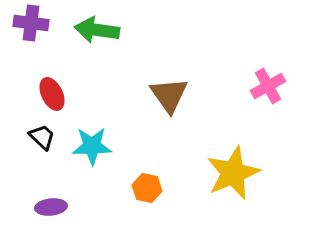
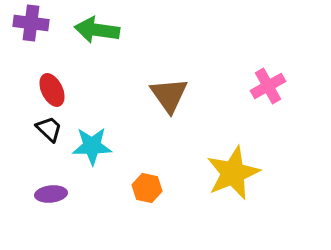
red ellipse: moved 4 px up
black trapezoid: moved 7 px right, 8 px up
purple ellipse: moved 13 px up
